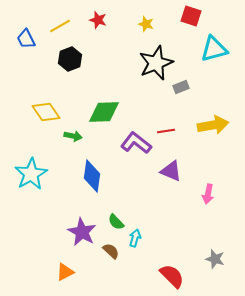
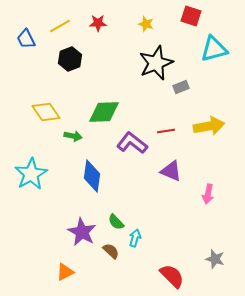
red star: moved 3 px down; rotated 18 degrees counterclockwise
yellow arrow: moved 4 px left, 1 px down
purple L-shape: moved 4 px left
